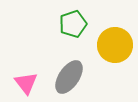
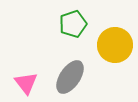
gray ellipse: moved 1 px right
